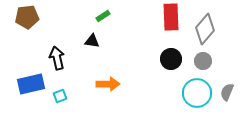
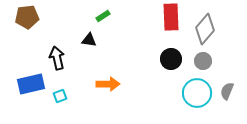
black triangle: moved 3 px left, 1 px up
gray semicircle: moved 1 px up
